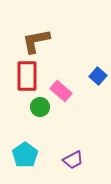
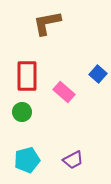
brown L-shape: moved 11 px right, 18 px up
blue square: moved 2 px up
pink rectangle: moved 3 px right, 1 px down
green circle: moved 18 px left, 5 px down
cyan pentagon: moved 2 px right, 5 px down; rotated 20 degrees clockwise
